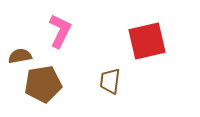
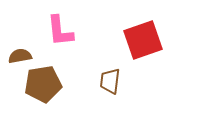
pink L-shape: rotated 148 degrees clockwise
red square: moved 4 px left, 1 px up; rotated 6 degrees counterclockwise
